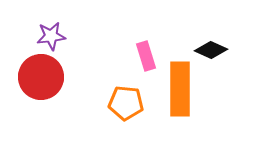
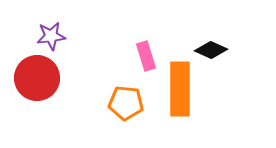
red circle: moved 4 px left, 1 px down
